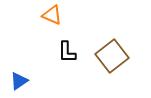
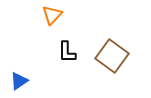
orange triangle: rotated 50 degrees clockwise
brown square: rotated 16 degrees counterclockwise
